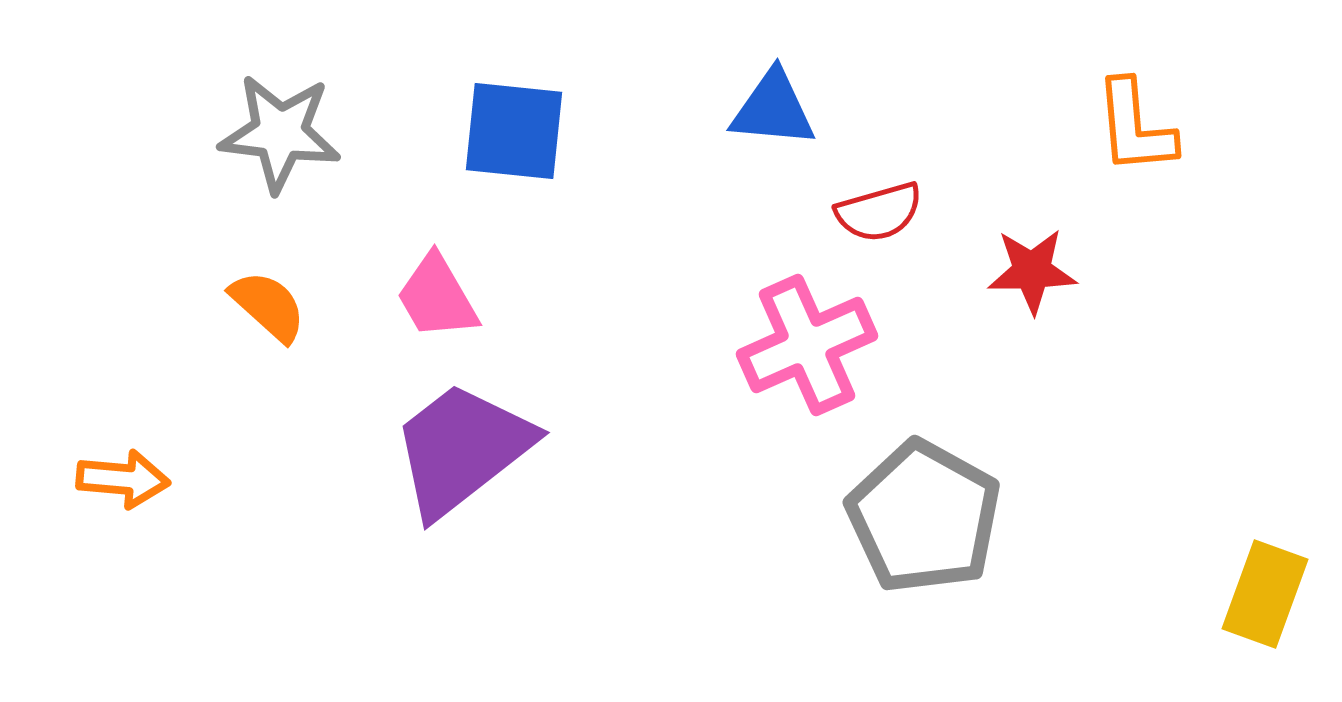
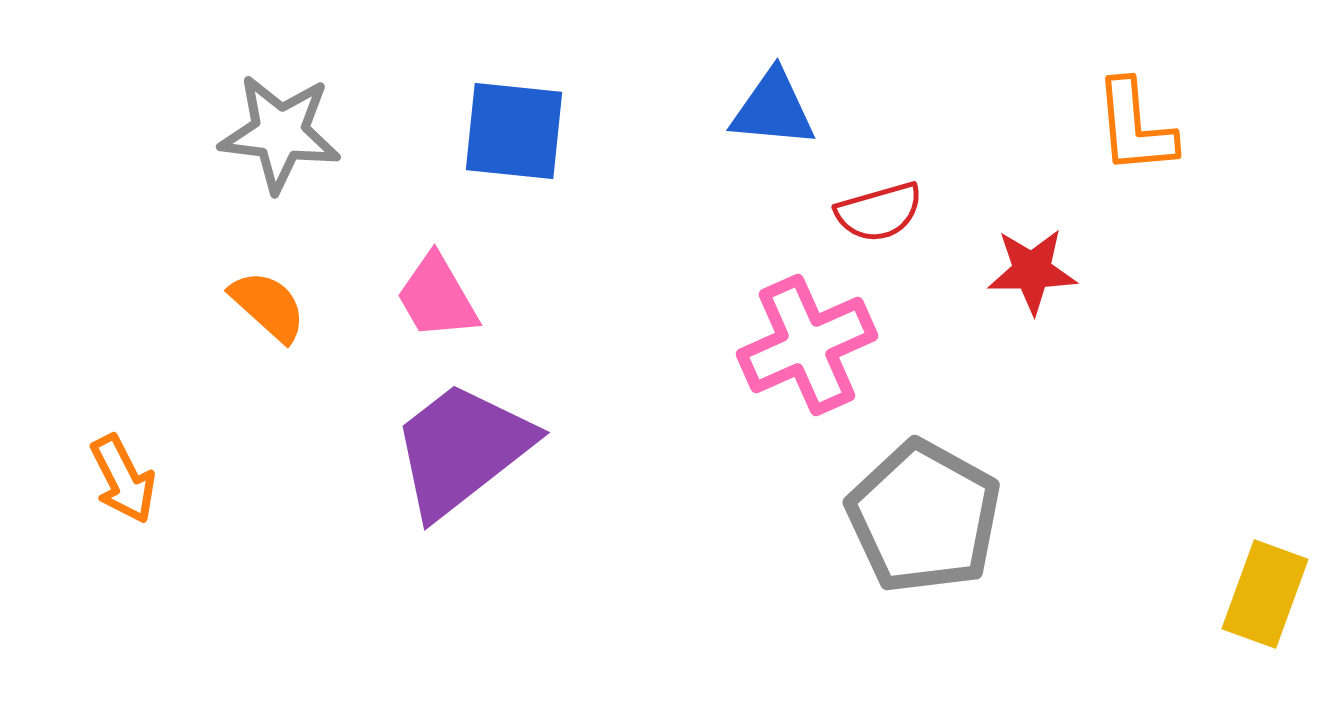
orange arrow: rotated 58 degrees clockwise
